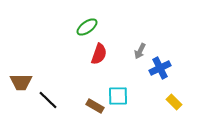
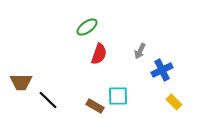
blue cross: moved 2 px right, 2 px down
